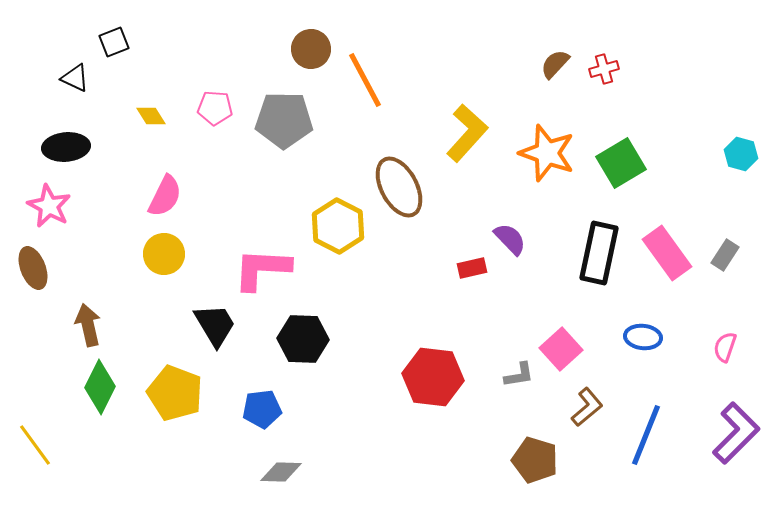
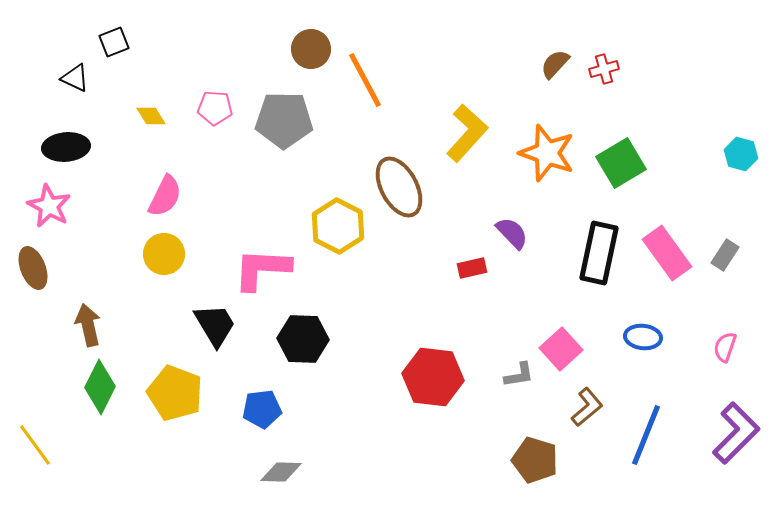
purple semicircle at (510, 239): moved 2 px right, 6 px up
